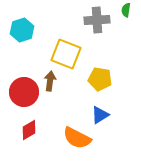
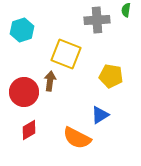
yellow pentagon: moved 11 px right, 3 px up
